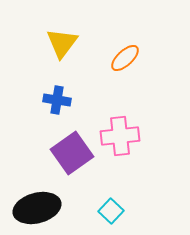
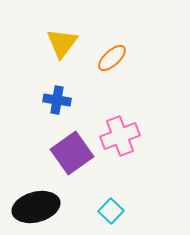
orange ellipse: moved 13 px left
pink cross: rotated 15 degrees counterclockwise
black ellipse: moved 1 px left, 1 px up
